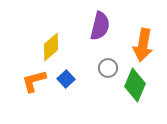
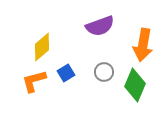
purple semicircle: rotated 56 degrees clockwise
yellow diamond: moved 9 px left
gray circle: moved 4 px left, 4 px down
blue square: moved 6 px up; rotated 12 degrees clockwise
